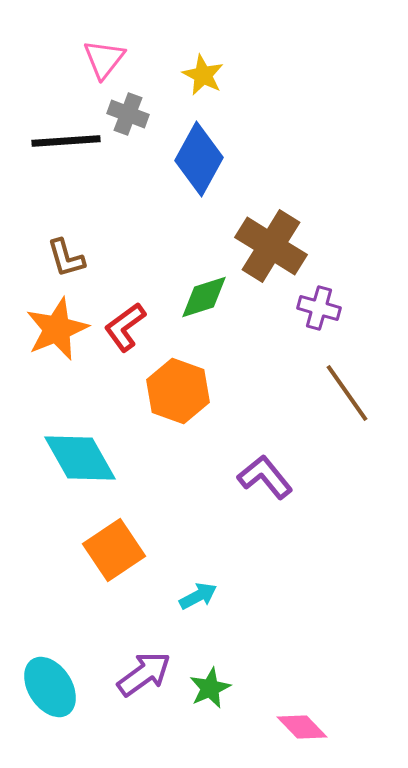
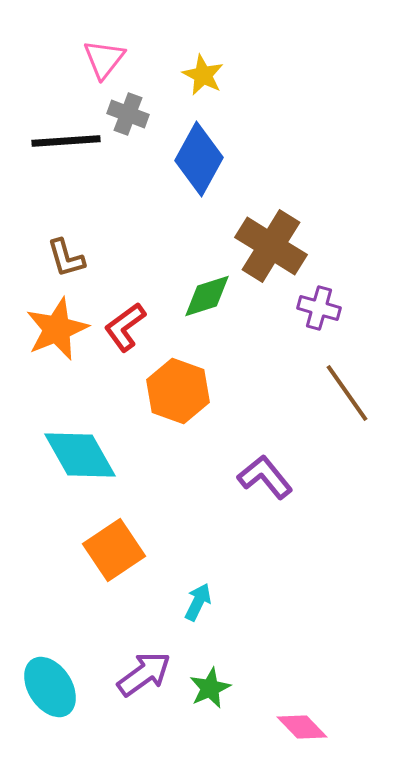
green diamond: moved 3 px right, 1 px up
cyan diamond: moved 3 px up
cyan arrow: moved 6 px down; rotated 36 degrees counterclockwise
